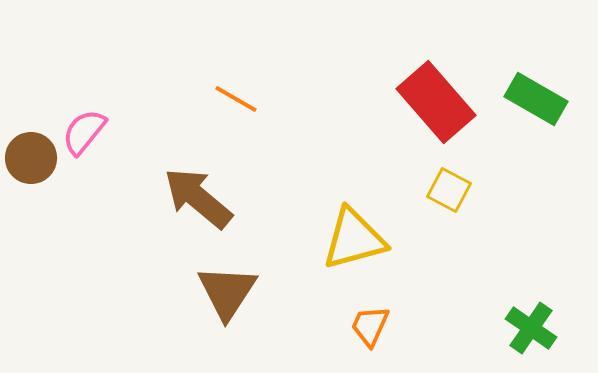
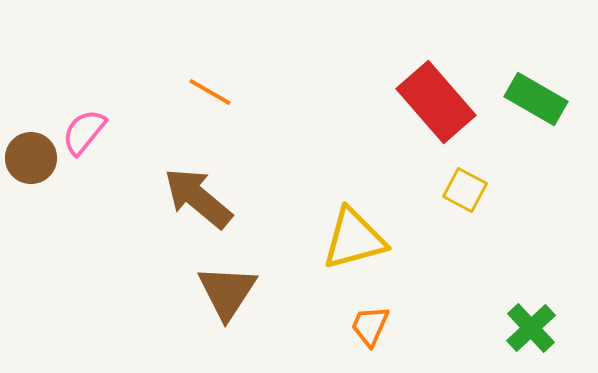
orange line: moved 26 px left, 7 px up
yellow square: moved 16 px right
green cross: rotated 12 degrees clockwise
